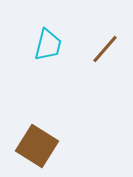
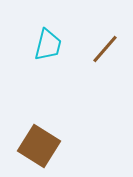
brown square: moved 2 px right
